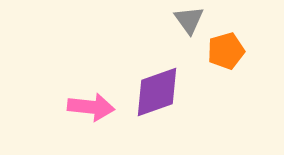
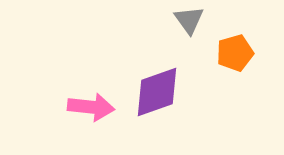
orange pentagon: moved 9 px right, 2 px down
